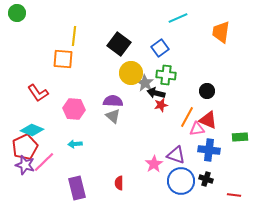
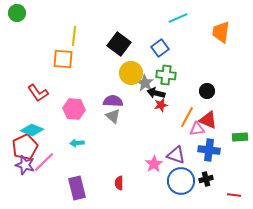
cyan arrow: moved 2 px right, 1 px up
black cross: rotated 32 degrees counterclockwise
